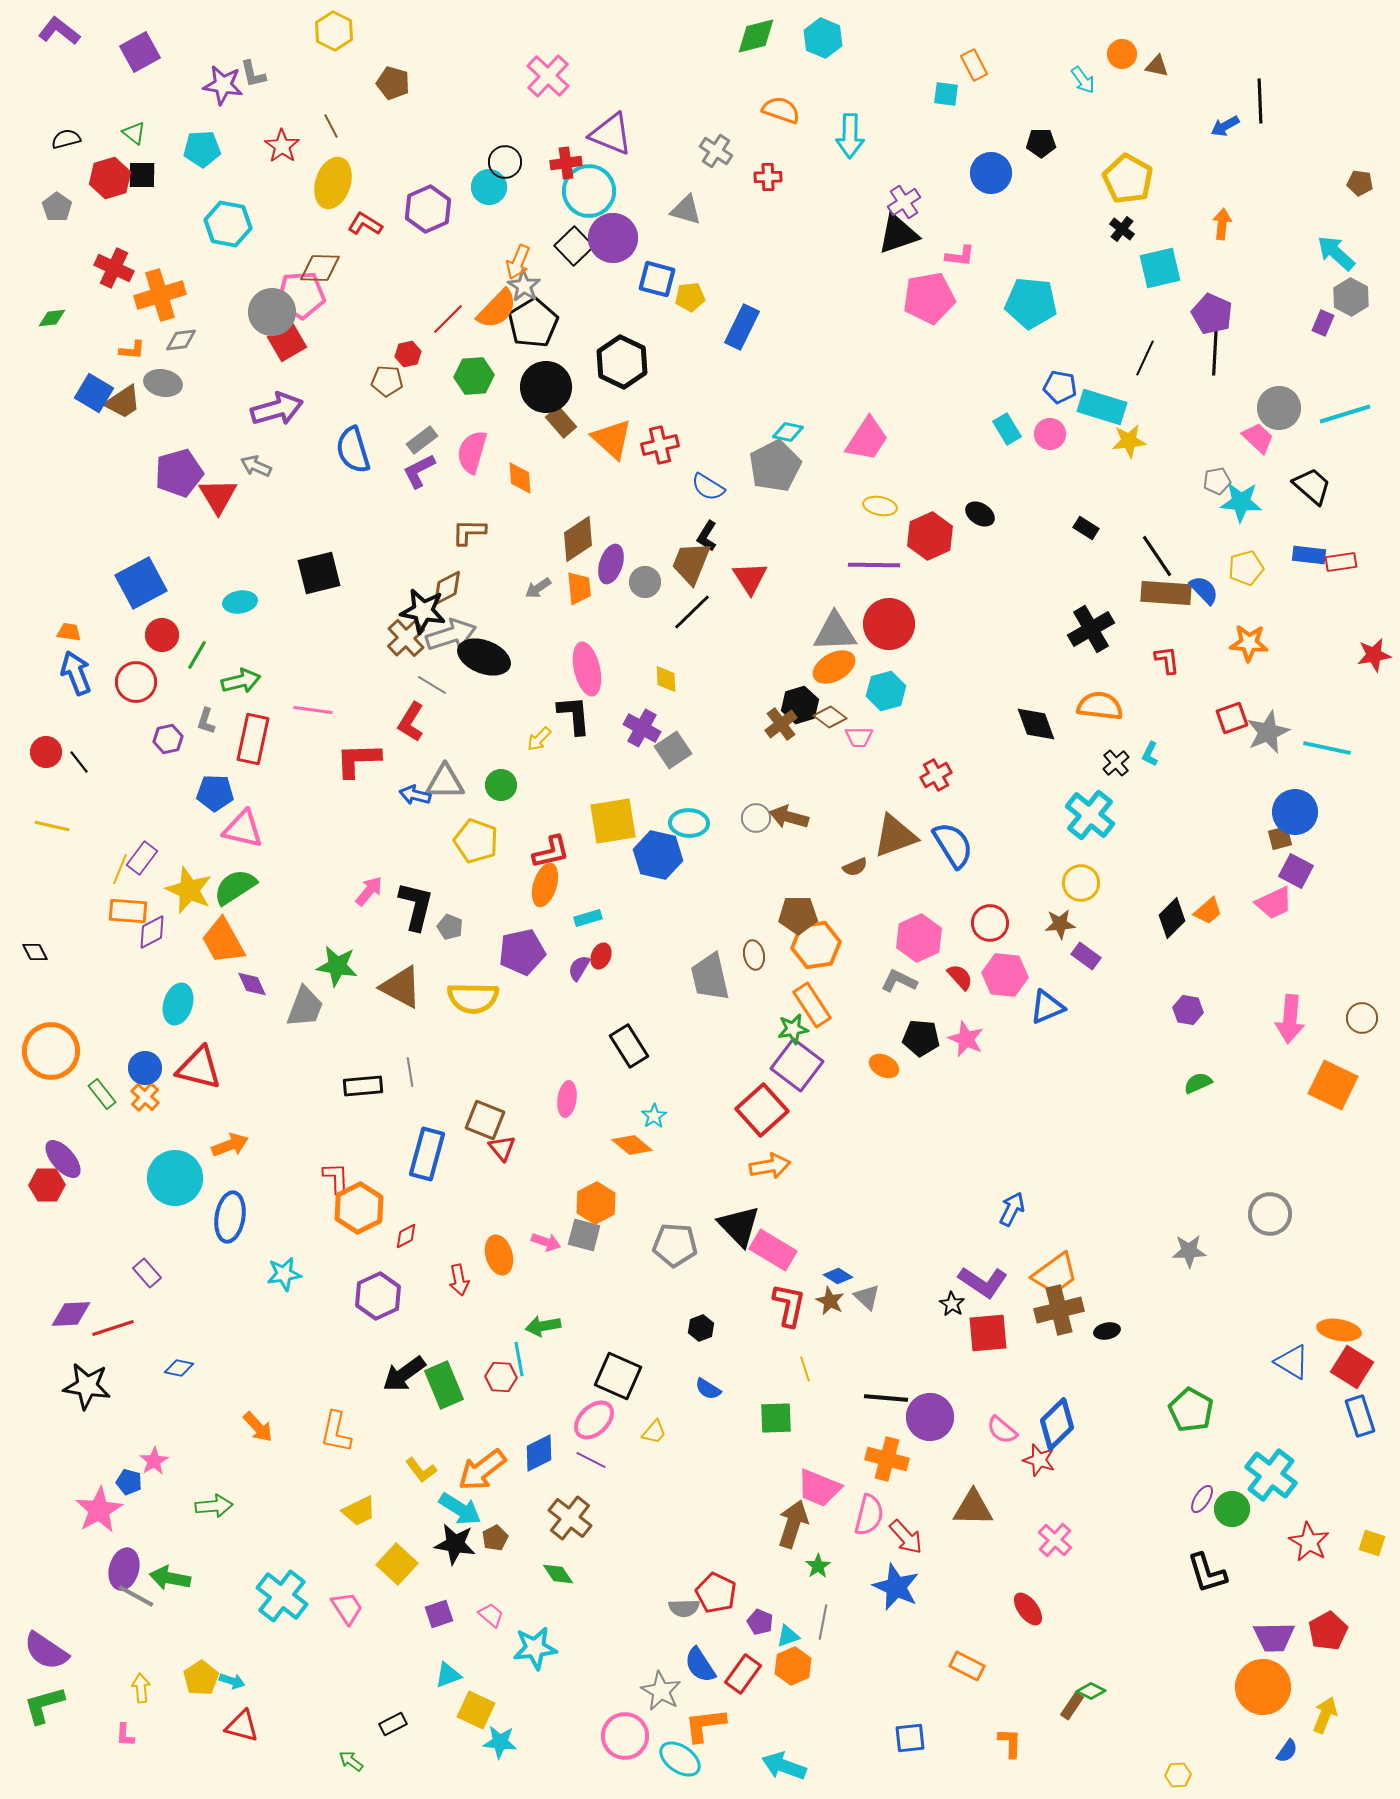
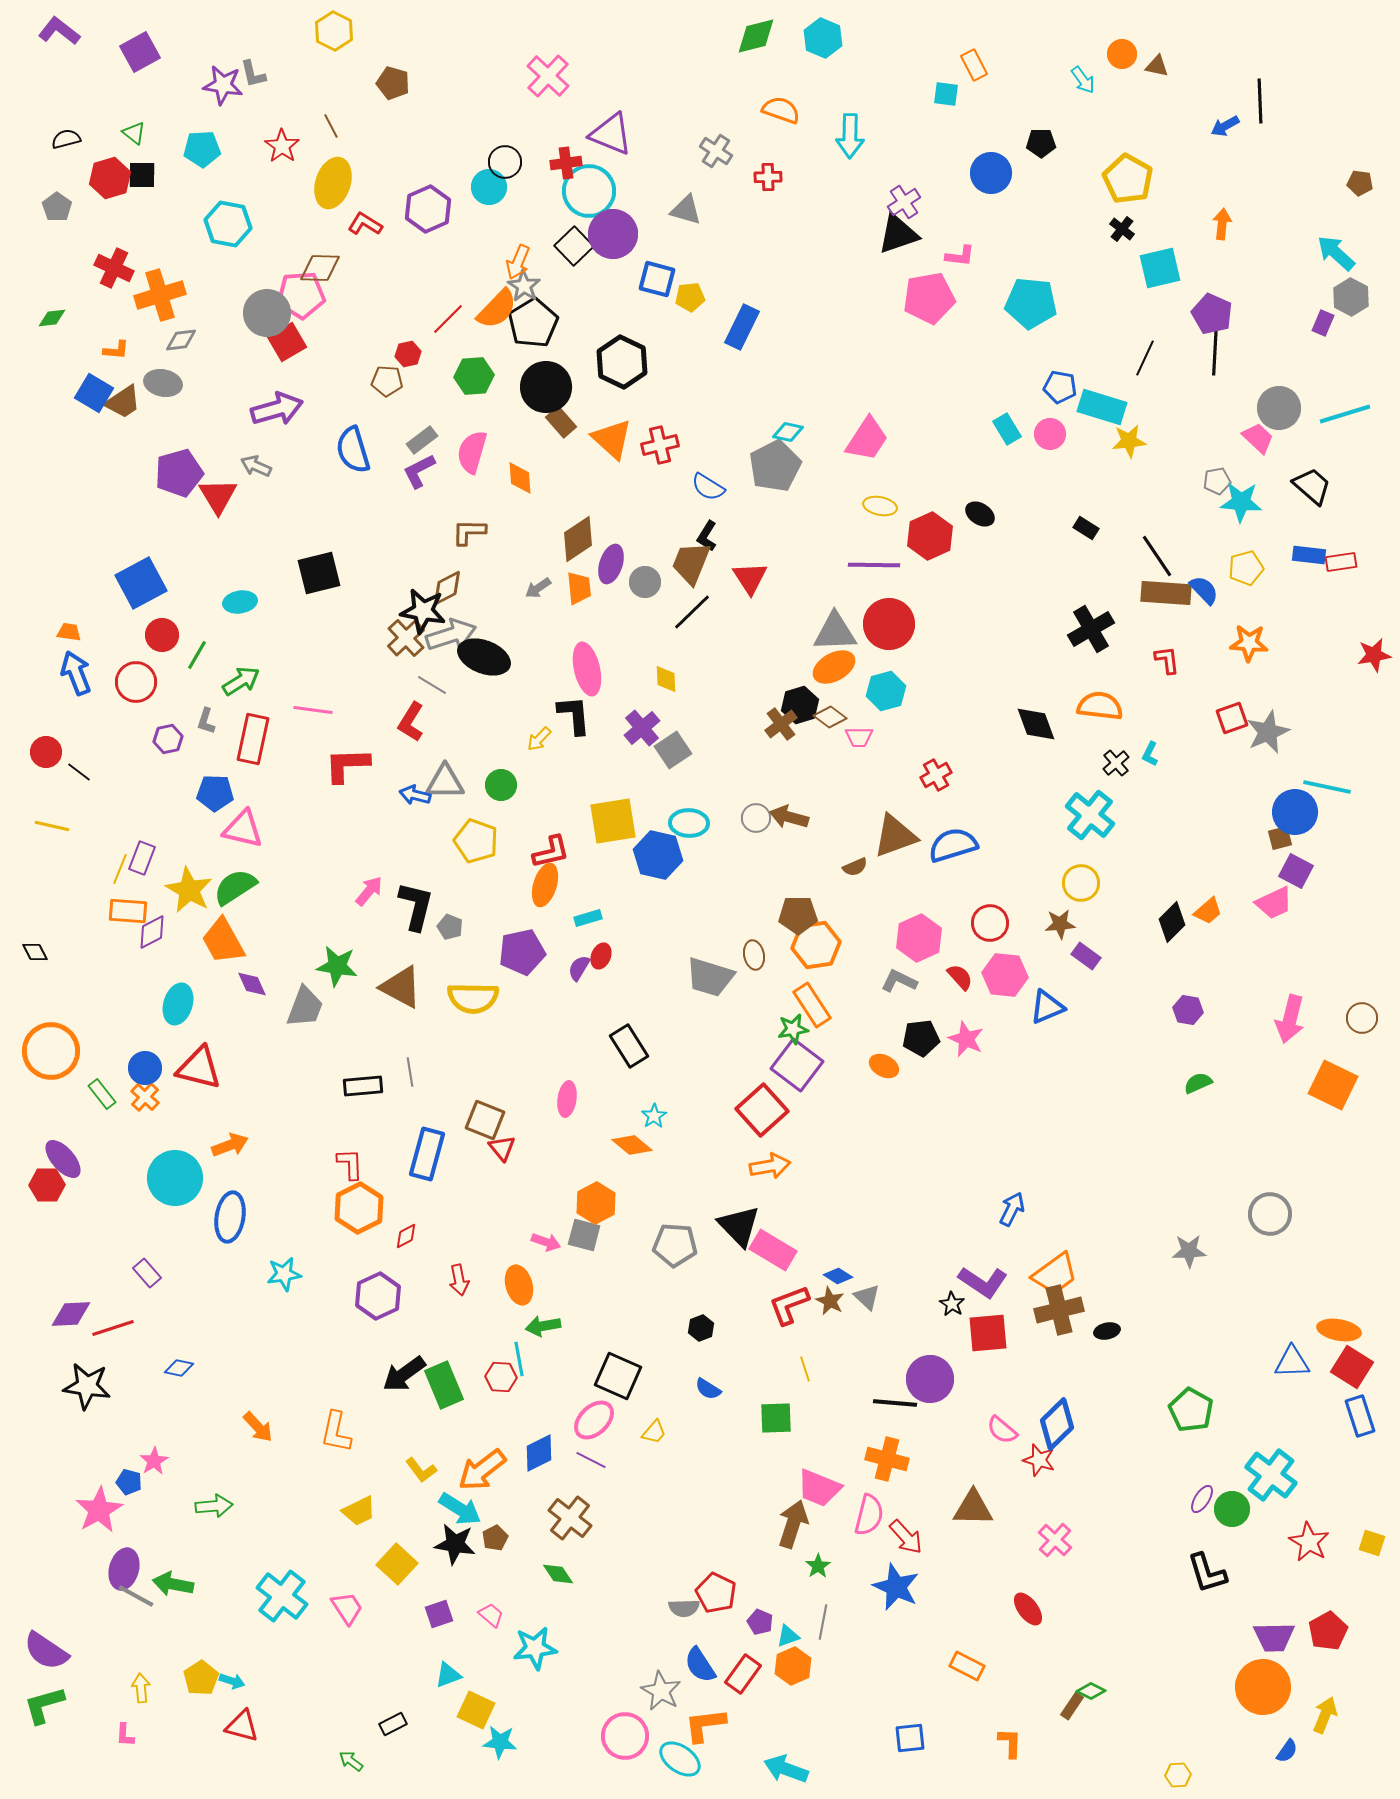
purple circle at (613, 238): moved 4 px up
gray circle at (272, 312): moved 5 px left, 1 px down
orange L-shape at (132, 350): moved 16 px left
green arrow at (241, 681): rotated 18 degrees counterclockwise
purple cross at (642, 728): rotated 21 degrees clockwise
cyan line at (1327, 748): moved 39 px down
red L-shape at (358, 760): moved 11 px left, 5 px down
black line at (79, 762): moved 10 px down; rotated 15 degrees counterclockwise
blue semicircle at (953, 845): rotated 75 degrees counterclockwise
purple rectangle at (142, 858): rotated 16 degrees counterclockwise
yellow star at (189, 890): rotated 6 degrees clockwise
black diamond at (1172, 918): moved 4 px down
gray trapezoid at (710, 977): rotated 60 degrees counterclockwise
pink arrow at (1290, 1019): rotated 9 degrees clockwise
black pentagon at (921, 1038): rotated 12 degrees counterclockwise
red L-shape at (336, 1178): moved 14 px right, 14 px up
orange ellipse at (499, 1255): moved 20 px right, 30 px down
red L-shape at (789, 1305): rotated 123 degrees counterclockwise
blue triangle at (1292, 1362): rotated 33 degrees counterclockwise
black line at (886, 1398): moved 9 px right, 5 px down
purple circle at (930, 1417): moved 38 px up
green arrow at (170, 1578): moved 3 px right, 6 px down
cyan arrow at (784, 1766): moved 2 px right, 3 px down
